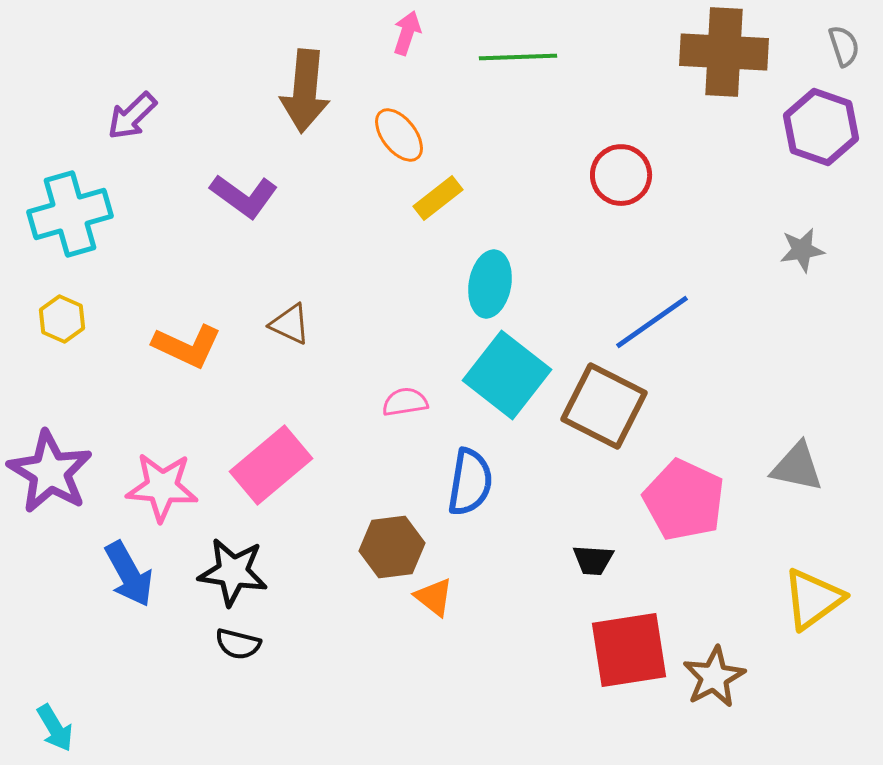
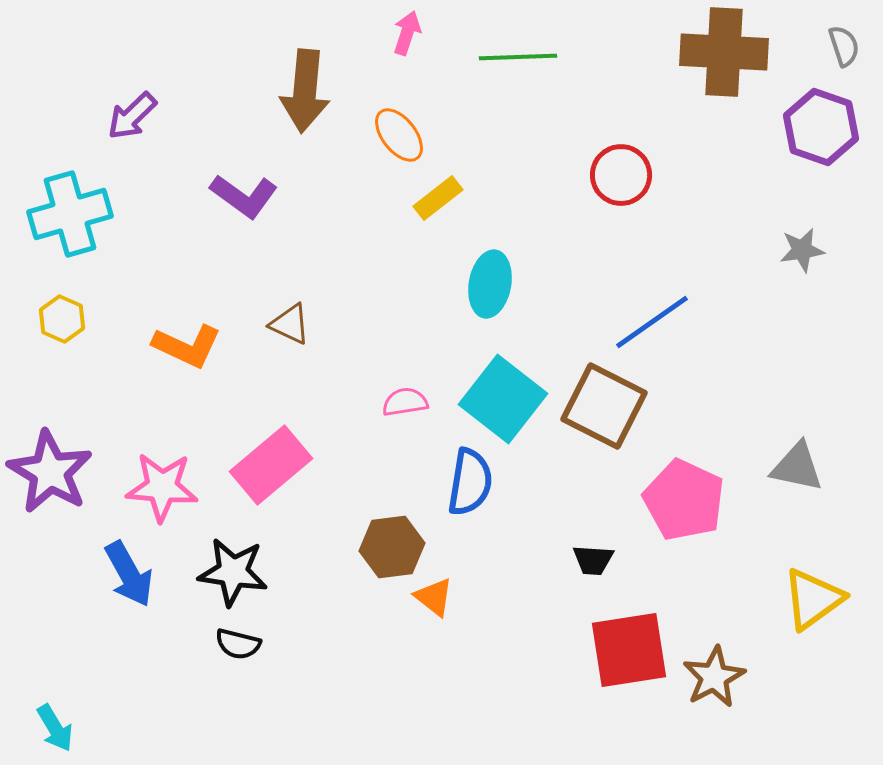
cyan square: moved 4 px left, 24 px down
